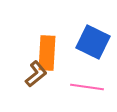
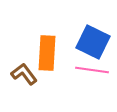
brown L-shape: moved 12 px left; rotated 88 degrees counterclockwise
pink line: moved 5 px right, 17 px up
